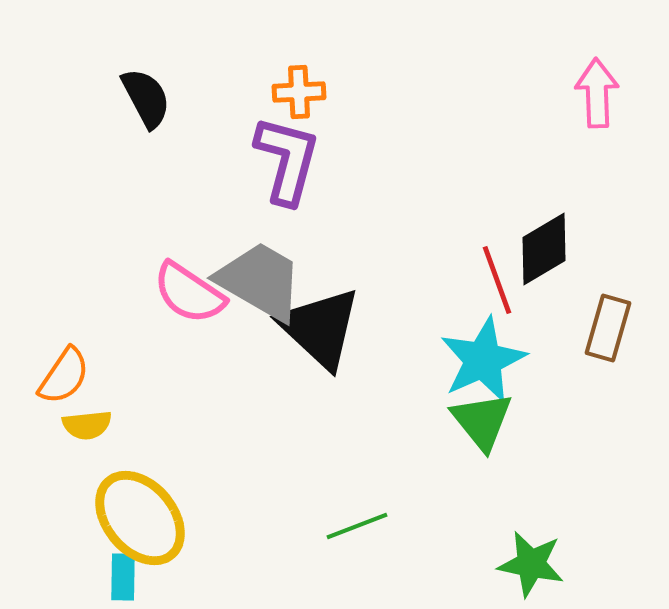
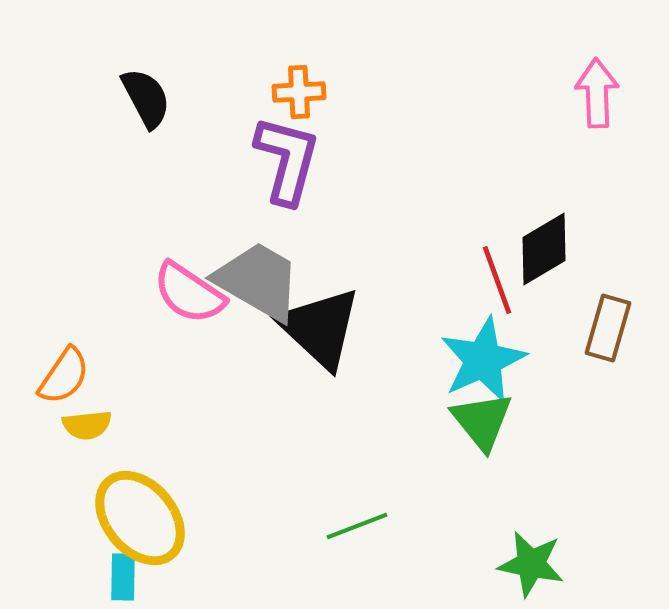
gray trapezoid: moved 2 px left
